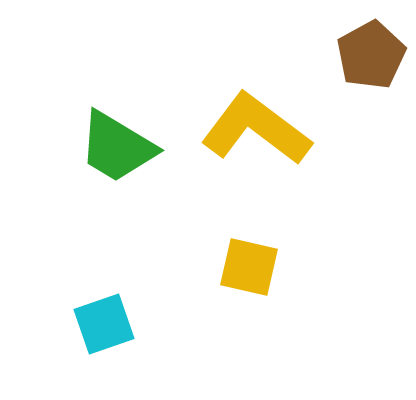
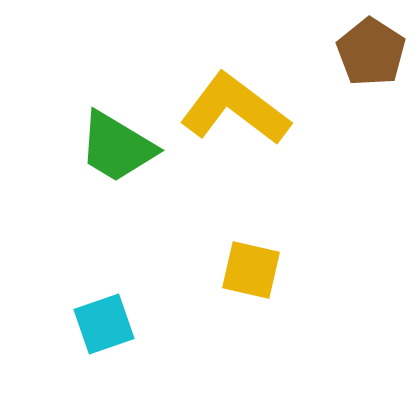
brown pentagon: moved 3 px up; rotated 10 degrees counterclockwise
yellow L-shape: moved 21 px left, 20 px up
yellow square: moved 2 px right, 3 px down
